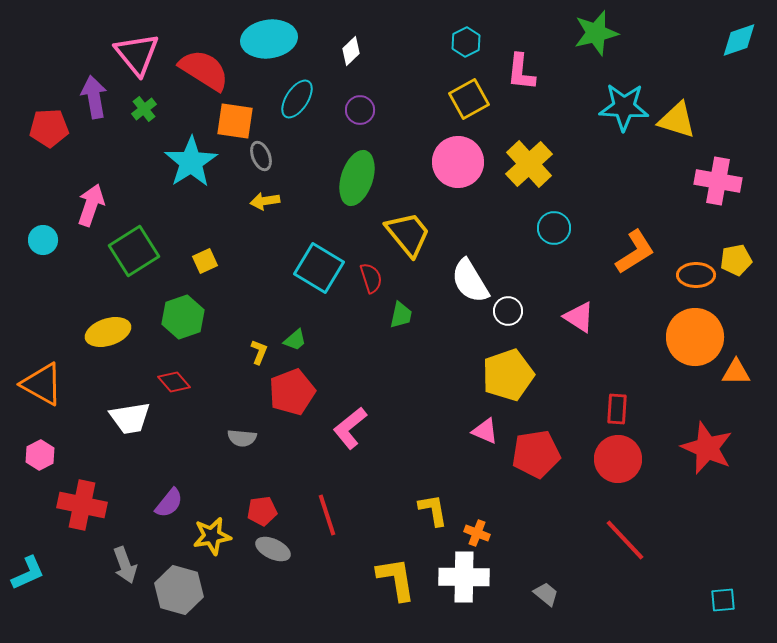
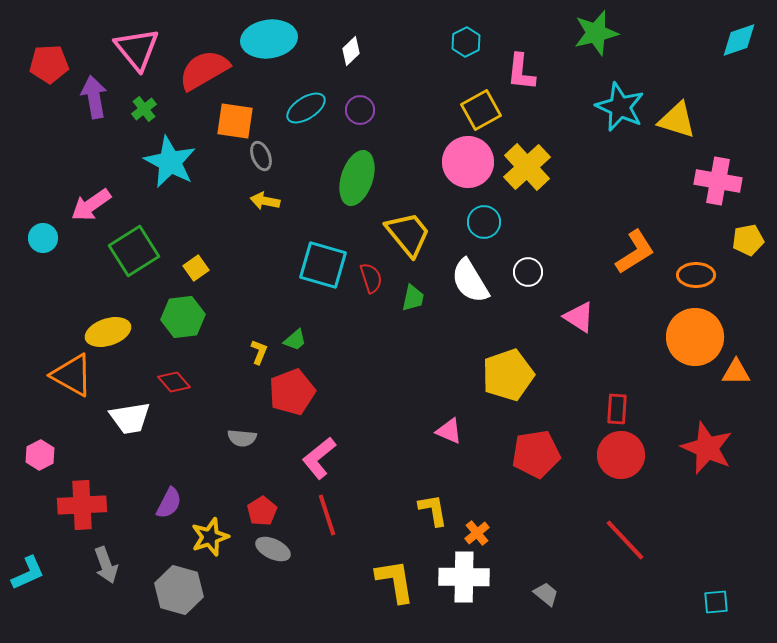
pink triangle at (137, 54): moved 5 px up
red semicircle at (204, 70): rotated 62 degrees counterclockwise
cyan ellipse at (297, 99): moved 9 px right, 9 px down; rotated 24 degrees clockwise
yellow square at (469, 99): moved 12 px right, 11 px down
cyan star at (624, 107): moved 4 px left; rotated 21 degrees clockwise
red pentagon at (49, 128): moved 64 px up
cyan star at (191, 162): moved 21 px left; rotated 12 degrees counterclockwise
pink circle at (458, 162): moved 10 px right
yellow cross at (529, 164): moved 2 px left, 3 px down
yellow arrow at (265, 201): rotated 20 degrees clockwise
pink arrow at (91, 205): rotated 144 degrees counterclockwise
cyan circle at (554, 228): moved 70 px left, 6 px up
cyan circle at (43, 240): moved 2 px up
yellow pentagon at (736, 260): moved 12 px right, 20 px up
yellow square at (205, 261): moved 9 px left, 7 px down; rotated 10 degrees counterclockwise
cyan square at (319, 268): moved 4 px right, 3 px up; rotated 15 degrees counterclockwise
white circle at (508, 311): moved 20 px right, 39 px up
green trapezoid at (401, 315): moved 12 px right, 17 px up
green hexagon at (183, 317): rotated 12 degrees clockwise
orange triangle at (42, 384): moved 30 px right, 9 px up
pink L-shape at (350, 428): moved 31 px left, 30 px down
pink triangle at (485, 431): moved 36 px left
red circle at (618, 459): moved 3 px right, 4 px up
purple semicircle at (169, 503): rotated 12 degrees counterclockwise
red cross at (82, 505): rotated 15 degrees counterclockwise
red pentagon at (262, 511): rotated 24 degrees counterclockwise
orange cross at (477, 533): rotated 30 degrees clockwise
yellow star at (212, 536): moved 2 px left, 1 px down; rotated 9 degrees counterclockwise
gray arrow at (125, 565): moved 19 px left
yellow L-shape at (396, 579): moved 1 px left, 2 px down
cyan square at (723, 600): moved 7 px left, 2 px down
